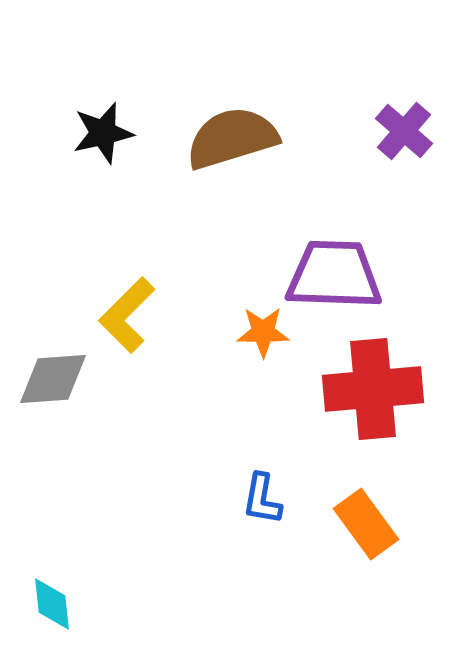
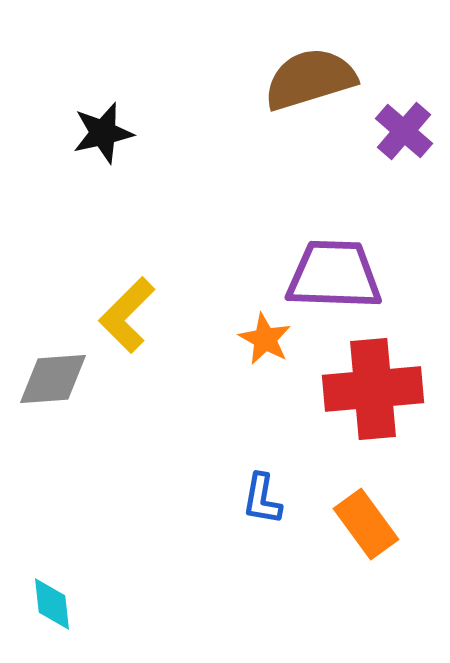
brown semicircle: moved 78 px right, 59 px up
orange star: moved 2 px right, 7 px down; rotated 28 degrees clockwise
